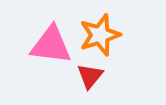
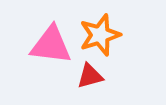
red triangle: rotated 36 degrees clockwise
